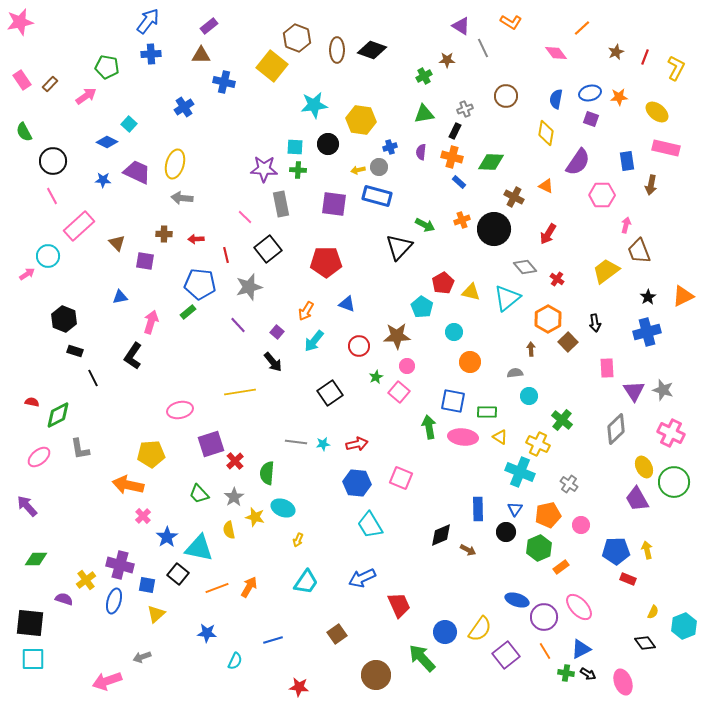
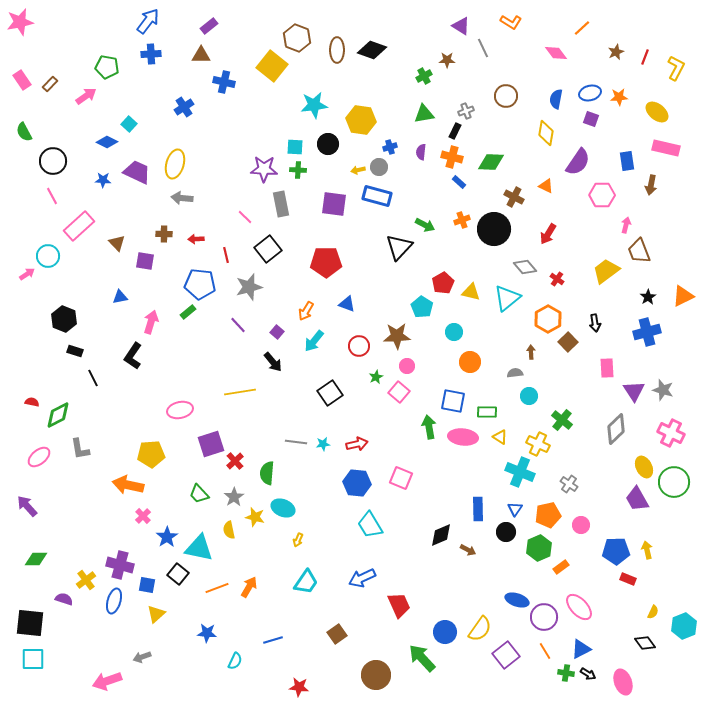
gray cross at (465, 109): moved 1 px right, 2 px down
brown arrow at (531, 349): moved 3 px down
